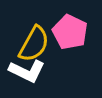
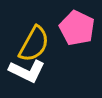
pink pentagon: moved 7 px right, 4 px up
